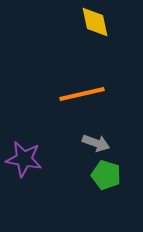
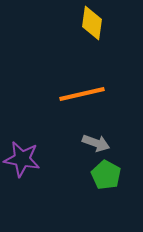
yellow diamond: moved 3 px left, 1 px down; rotated 20 degrees clockwise
purple star: moved 2 px left
green pentagon: rotated 12 degrees clockwise
